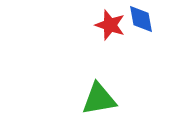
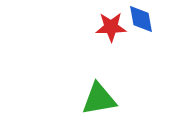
red star: moved 1 px right, 2 px down; rotated 20 degrees counterclockwise
